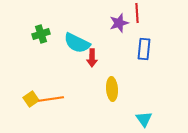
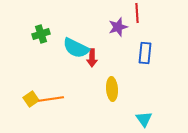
purple star: moved 1 px left, 4 px down
cyan semicircle: moved 1 px left, 5 px down
blue rectangle: moved 1 px right, 4 px down
